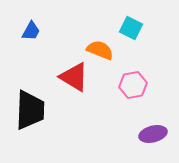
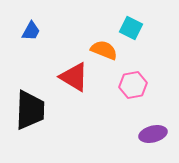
orange semicircle: moved 4 px right
